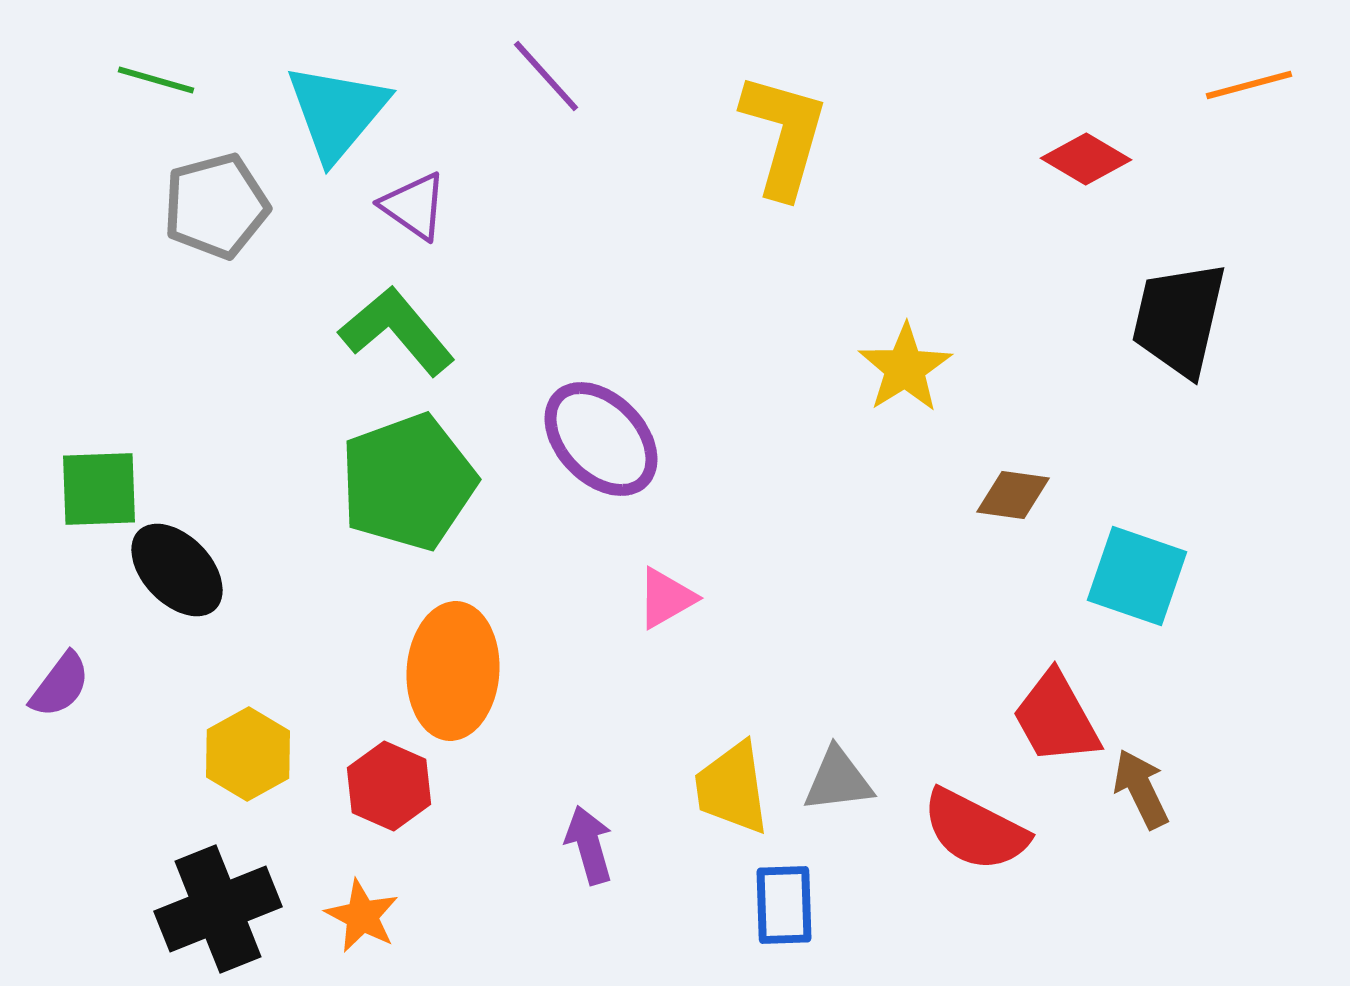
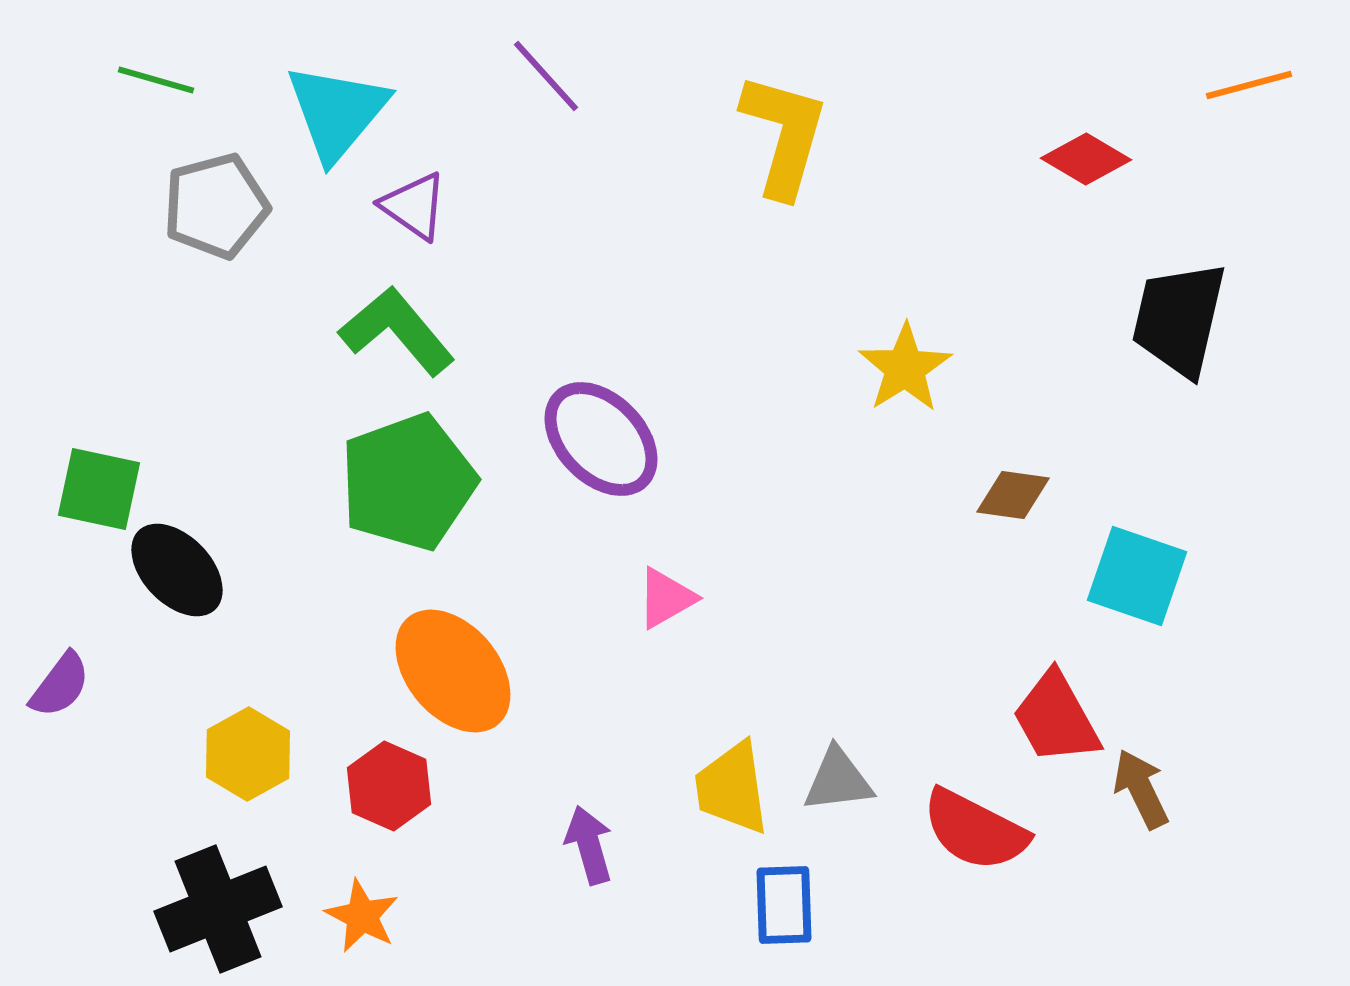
green square: rotated 14 degrees clockwise
orange ellipse: rotated 44 degrees counterclockwise
